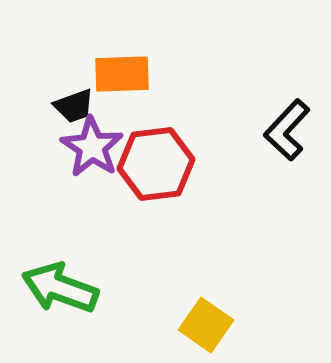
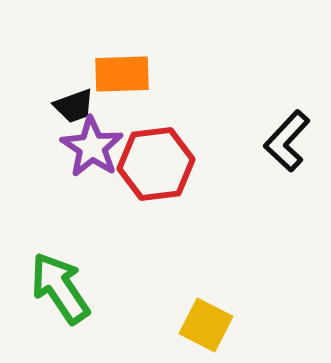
black L-shape: moved 11 px down
green arrow: rotated 36 degrees clockwise
yellow square: rotated 8 degrees counterclockwise
